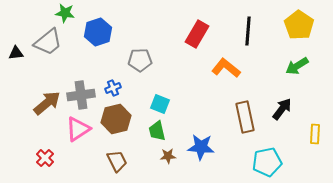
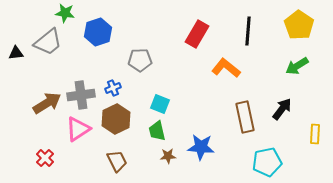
brown arrow: rotated 8 degrees clockwise
brown hexagon: rotated 12 degrees counterclockwise
